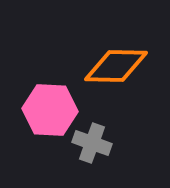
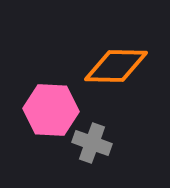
pink hexagon: moved 1 px right
